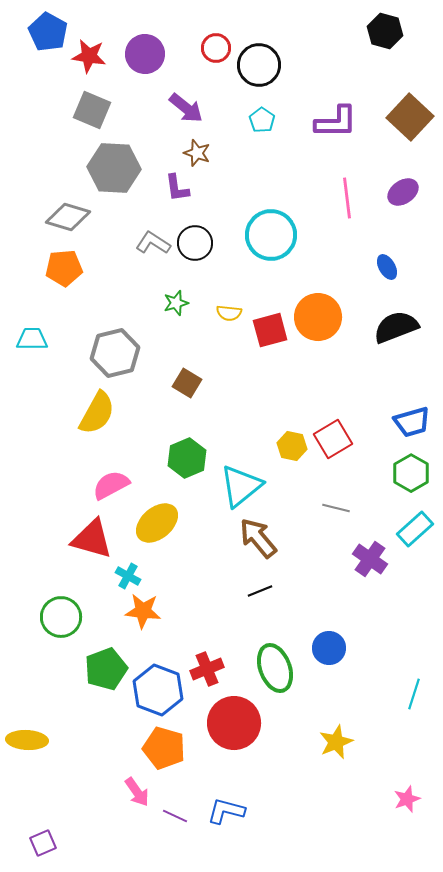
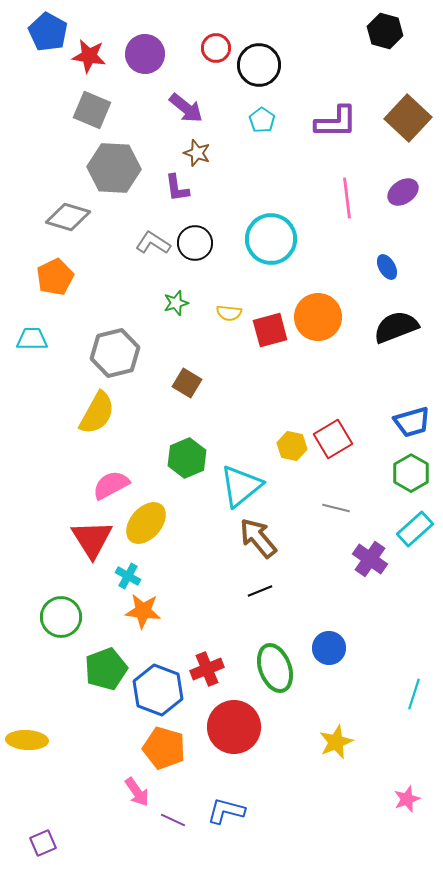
brown square at (410, 117): moved 2 px left, 1 px down
cyan circle at (271, 235): moved 4 px down
orange pentagon at (64, 268): moved 9 px left, 9 px down; rotated 21 degrees counterclockwise
yellow ellipse at (157, 523): moved 11 px left; rotated 9 degrees counterclockwise
red triangle at (92, 539): rotated 42 degrees clockwise
red circle at (234, 723): moved 4 px down
purple line at (175, 816): moved 2 px left, 4 px down
